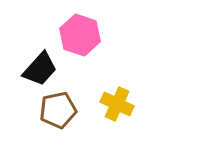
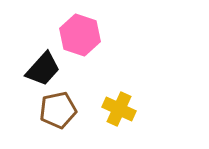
black trapezoid: moved 3 px right
yellow cross: moved 2 px right, 5 px down
